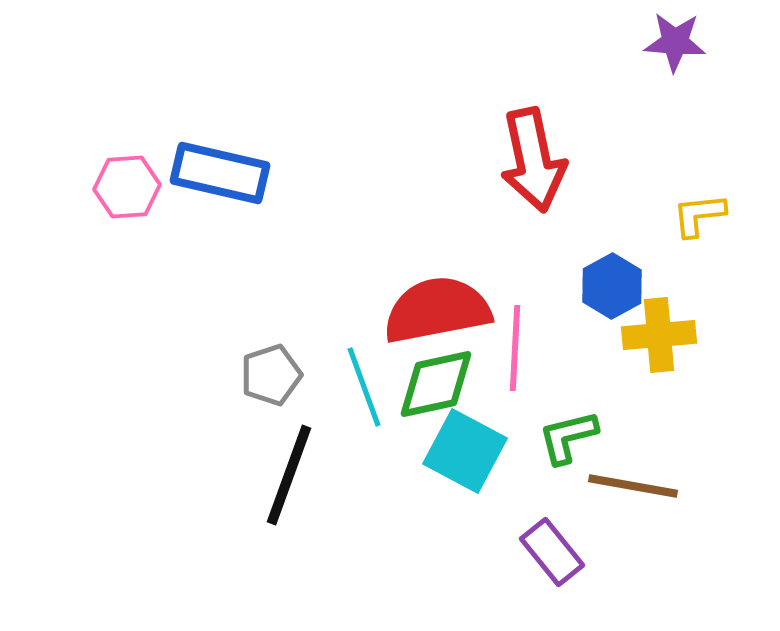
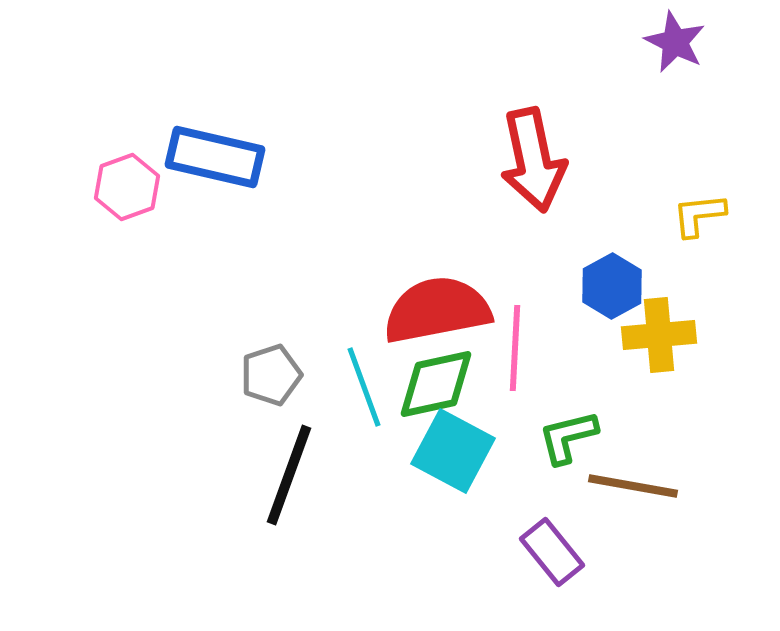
purple star: rotated 22 degrees clockwise
blue rectangle: moved 5 px left, 16 px up
pink hexagon: rotated 16 degrees counterclockwise
cyan square: moved 12 px left
